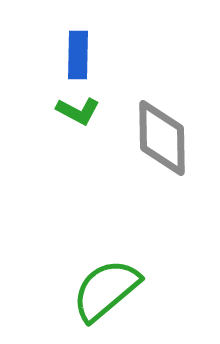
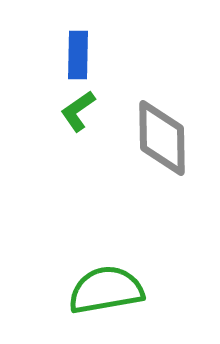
green L-shape: rotated 117 degrees clockwise
green semicircle: rotated 30 degrees clockwise
